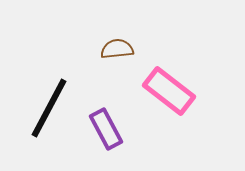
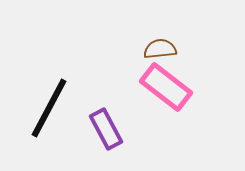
brown semicircle: moved 43 px right
pink rectangle: moved 3 px left, 4 px up
